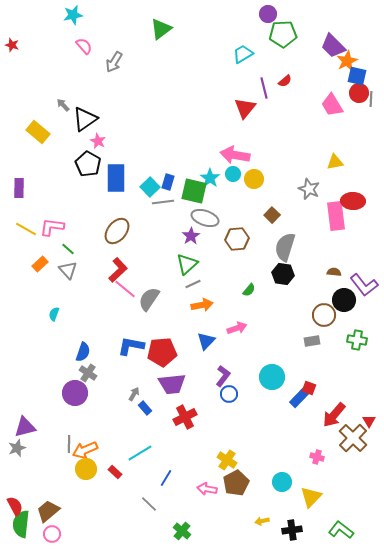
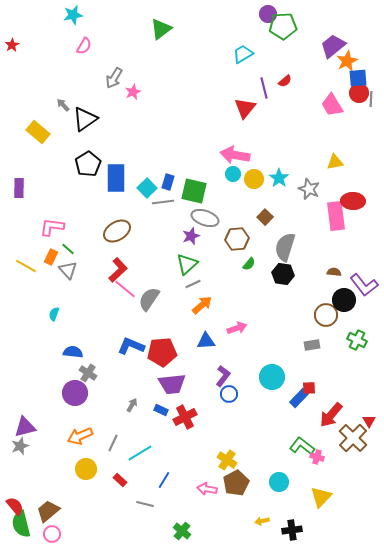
green pentagon at (283, 34): moved 8 px up
red star at (12, 45): rotated 24 degrees clockwise
pink semicircle at (84, 46): rotated 72 degrees clockwise
purple trapezoid at (333, 46): rotated 96 degrees clockwise
gray arrow at (114, 62): moved 16 px down
blue square at (357, 76): moved 1 px right, 2 px down; rotated 18 degrees counterclockwise
pink star at (98, 141): moved 35 px right, 49 px up; rotated 21 degrees clockwise
black pentagon at (88, 164): rotated 10 degrees clockwise
cyan star at (210, 178): moved 69 px right
cyan square at (150, 187): moved 3 px left, 1 px down
brown square at (272, 215): moved 7 px left, 2 px down
yellow line at (26, 229): moved 37 px down
brown ellipse at (117, 231): rotated 20 degrees clockwise
purple star at (191, 236): rotated 12 degrees clockwise
orange rectangle at (40, 264): moved 11 px right, 7 px up; rotated 21 degrees counterclockwise
green semicircle at (249, 290): moved 26 px up
orange arrow at (202, 305): rotated 30 degrees counterclockwise
brown circle at (324, 315): moved 2 px right
green cross at (357, 340): rotated 18 degrees clockwise
blue triangle at (206, 341): rotated 42 degrees clockwise
gray rectangle at (312, 341): moved 4 px down
blue L-shape at (131, 346): rotated 12 degrees clockwise
blue semicircle at (83, 352): moved 10 px left; rotated 102 degrees counterclockwise
red square at (309, 388): rotated 24 degrees counterclockwise
gray arrow at (134, 394): moved 2 px left, 11 px down
blue rectangle at (145, 408): moved 16 px right, 2 px down; rotated 24 degrees counterclockwise
red arrow at (334, 415): moved 3 px left
gray line at (69, 444): moved 44 px right, 1 px up; rotated 24 degrees clockwise
gray star at (17, 448): moved 3 px right, 2 px up
orange arrow at (85, 450): moved 5 px left, 14 px up
red rectangle at (115, 472): moved 5 px right, 8 px down
blue line at (166, 478): moved 2 px left, 2 px down
cyan circle at (282, 482): moved 3 px left
yellow triangle at (311, 497): moved 10 px right
gray line at (149, 504): moved 4 px left; rotated 30 degrees counterclockwise
red semicircle at (15, 506): rotated 12 degrees counterclockwise
green semicircle at (21, 524): rotated 20 degrees counterclockwise
green L-shape at (341, 530): moved 39 px left, 84 px up
